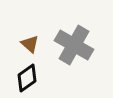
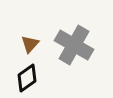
brown triangle: rotated 30 degrees clockwise
